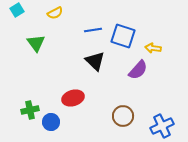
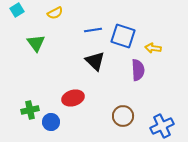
purple semicircle: rotated 45 degrees counterclockwise
